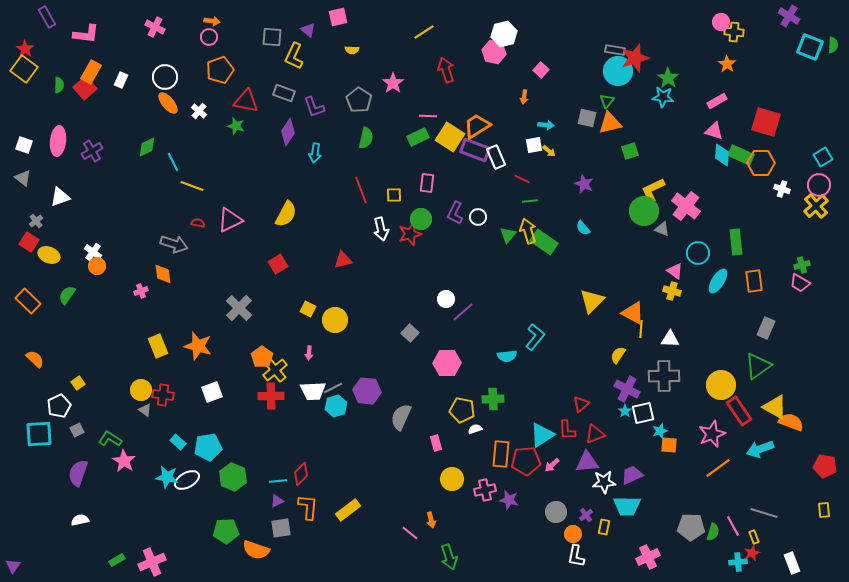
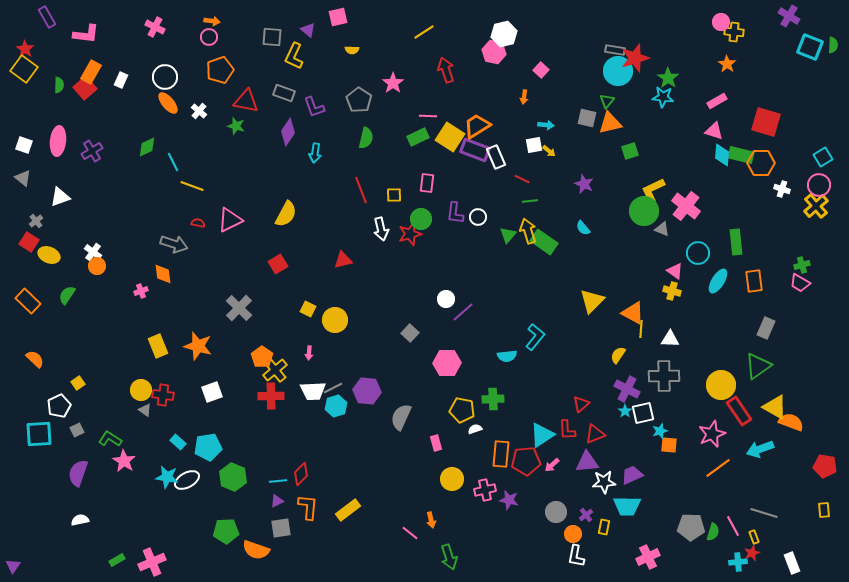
green rectangle at (741, 155): rotated 10 degrees counterclockwise
purple L-shape at (455, 213): rotated 20 degrees counterclockwise
